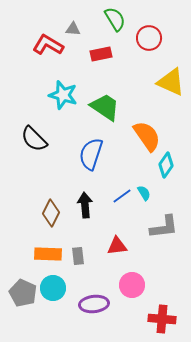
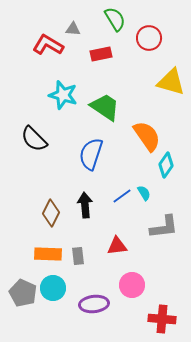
yellow triangle: rotated 8 degrees counterclockwise
